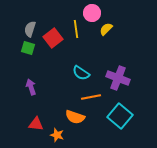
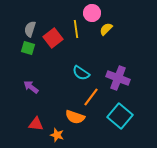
purple arrow: rotated 35 degrees counterclockwise
orange line: rotated 42 degrees counterclockwise
